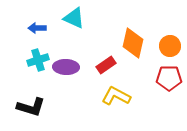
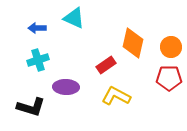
orange circle: moved 1 px right, 1 px down
purple ellipse: moved 20 px down
